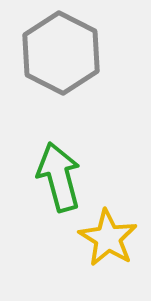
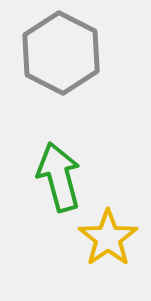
yellow star: rotated 6 degrees clockwise
